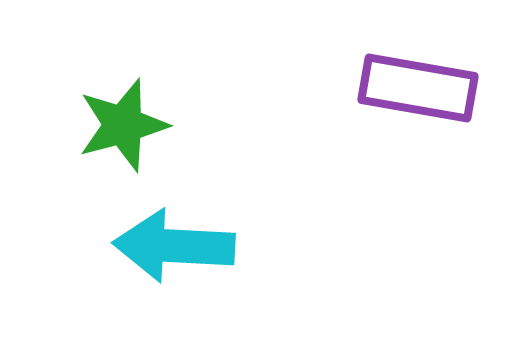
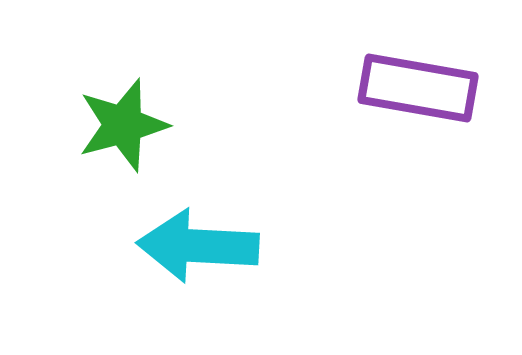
cyan arrow: moved 24 px right
